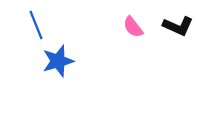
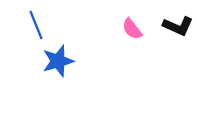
pink semicircle: moved 1 px left, 2 px down
